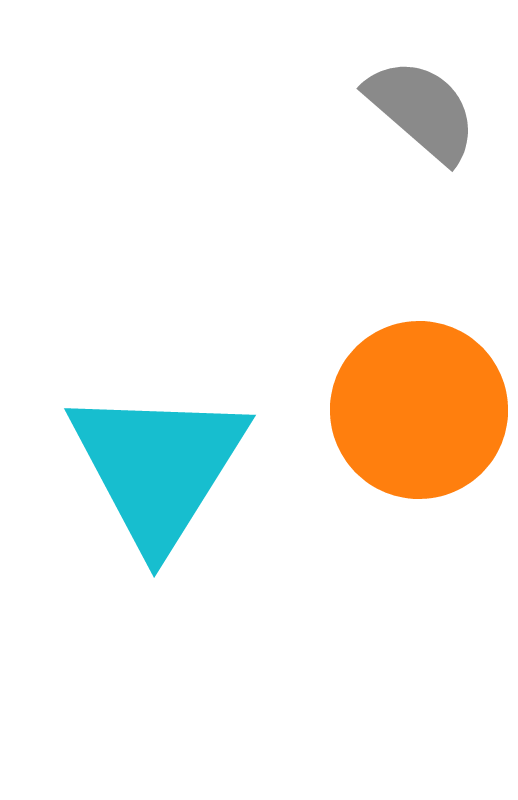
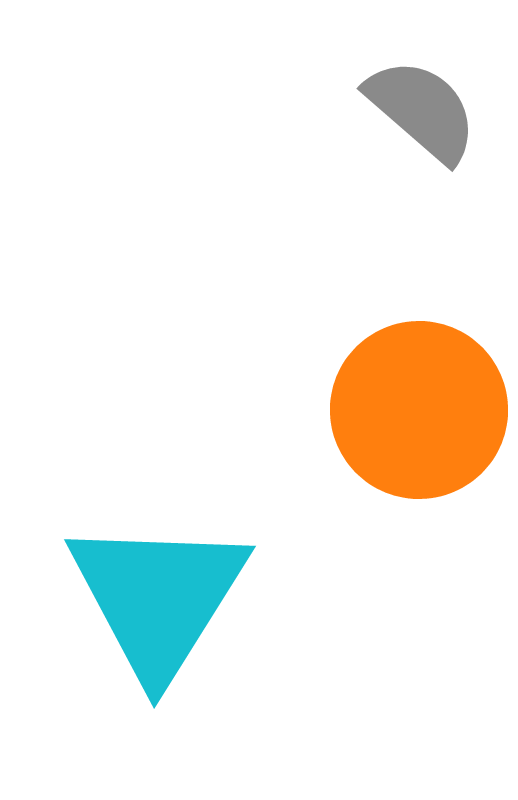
cyan triangle: moved 131 px down
